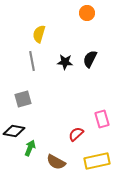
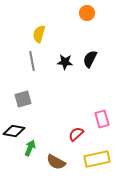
yellow rectangle: moved 2 px up
